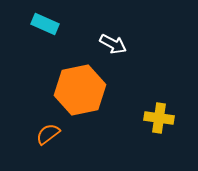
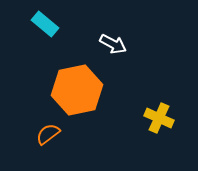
cyan rectangle: rotated 16 degrees clockwise
orange hexagon: moved 3 px left
yellow cross: rotated 16 degrees clockwise
